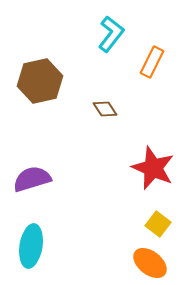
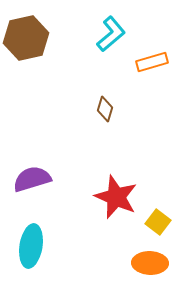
cyan L-shape: rotated 12 degrees clockwise
orange rectangle: rotated 48 degrees clockwise
brown hexagon: moved 14 px left, 43 px up
brown diamond: rotated 50 degrees clockwise
red star: moved 37 px left, 29 px down
yellow square: moved 2 px up
orange ellipse: rotated 36 degrees counterclockwise
